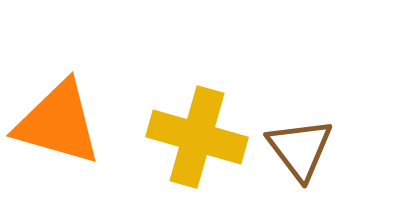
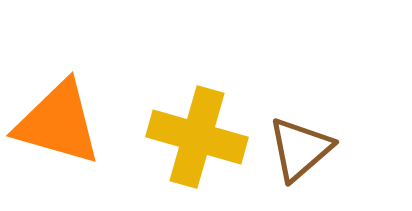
brown triangle: rotated 26 degrees clockwise
